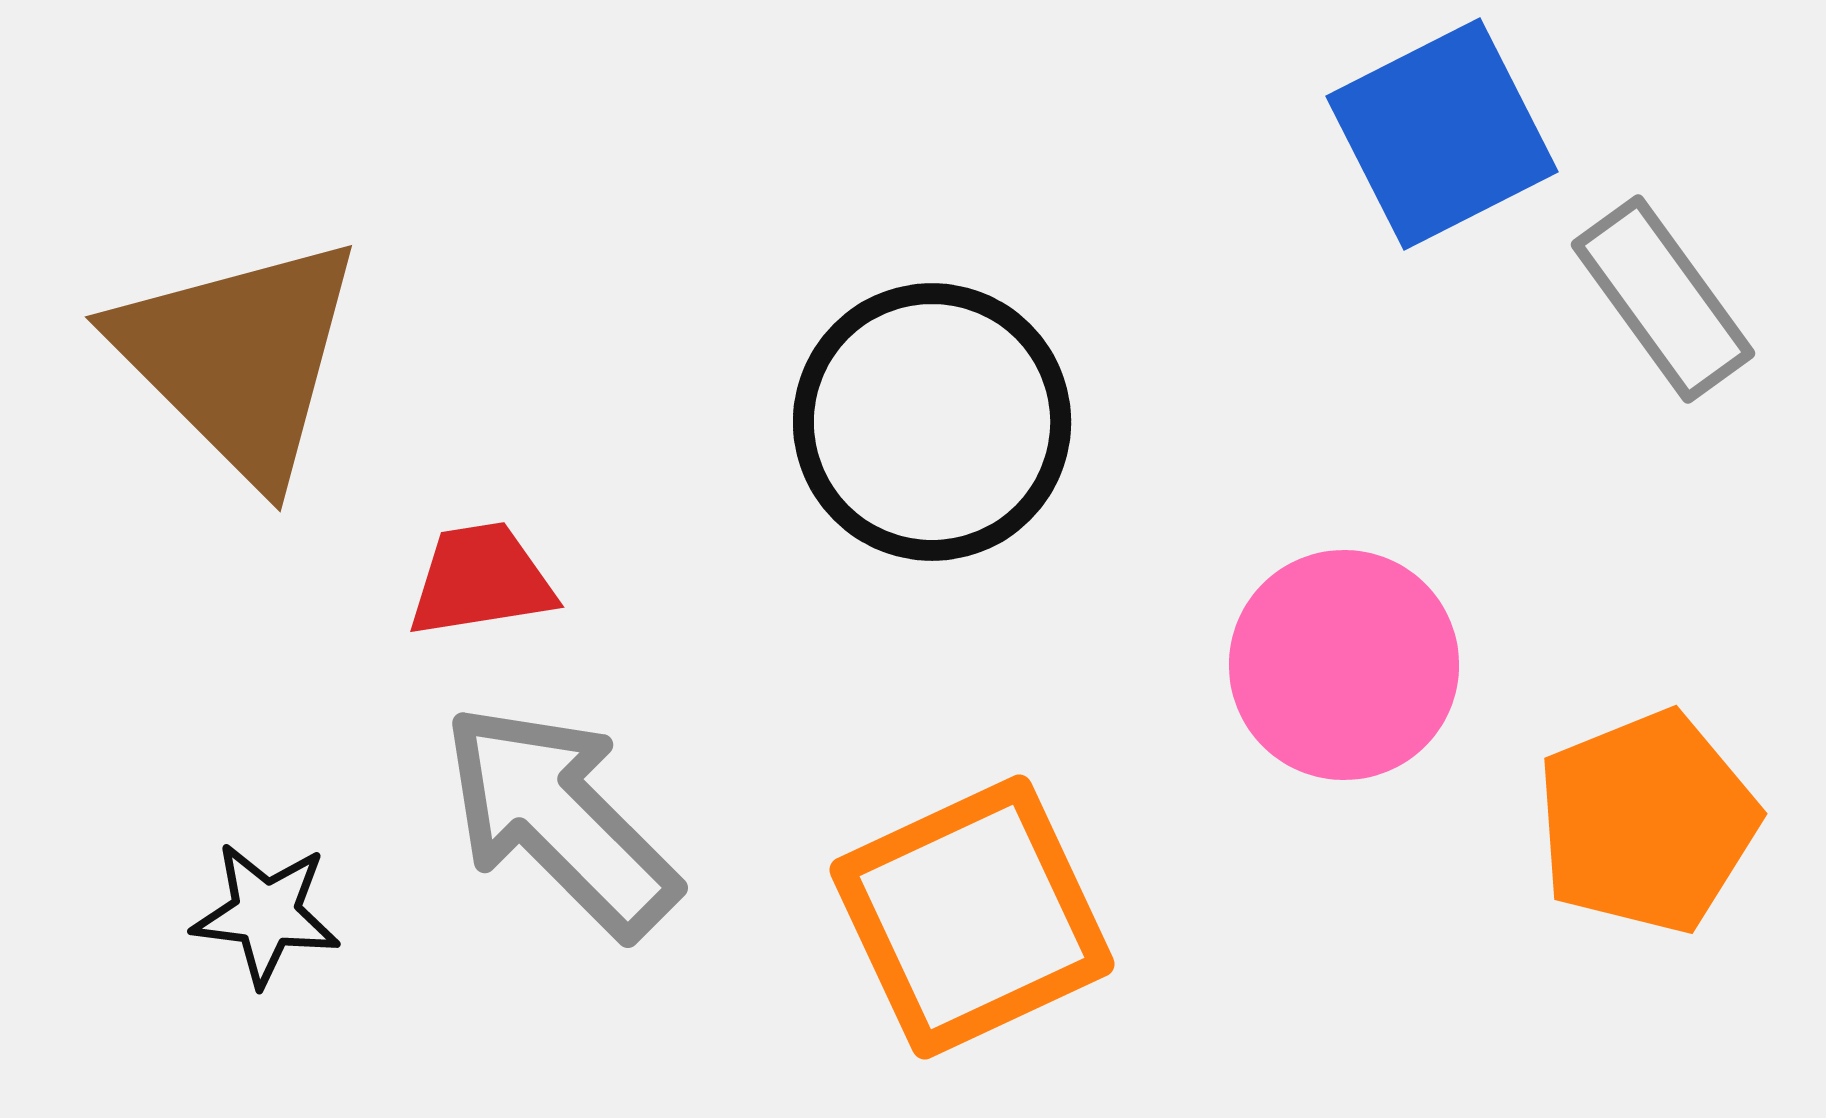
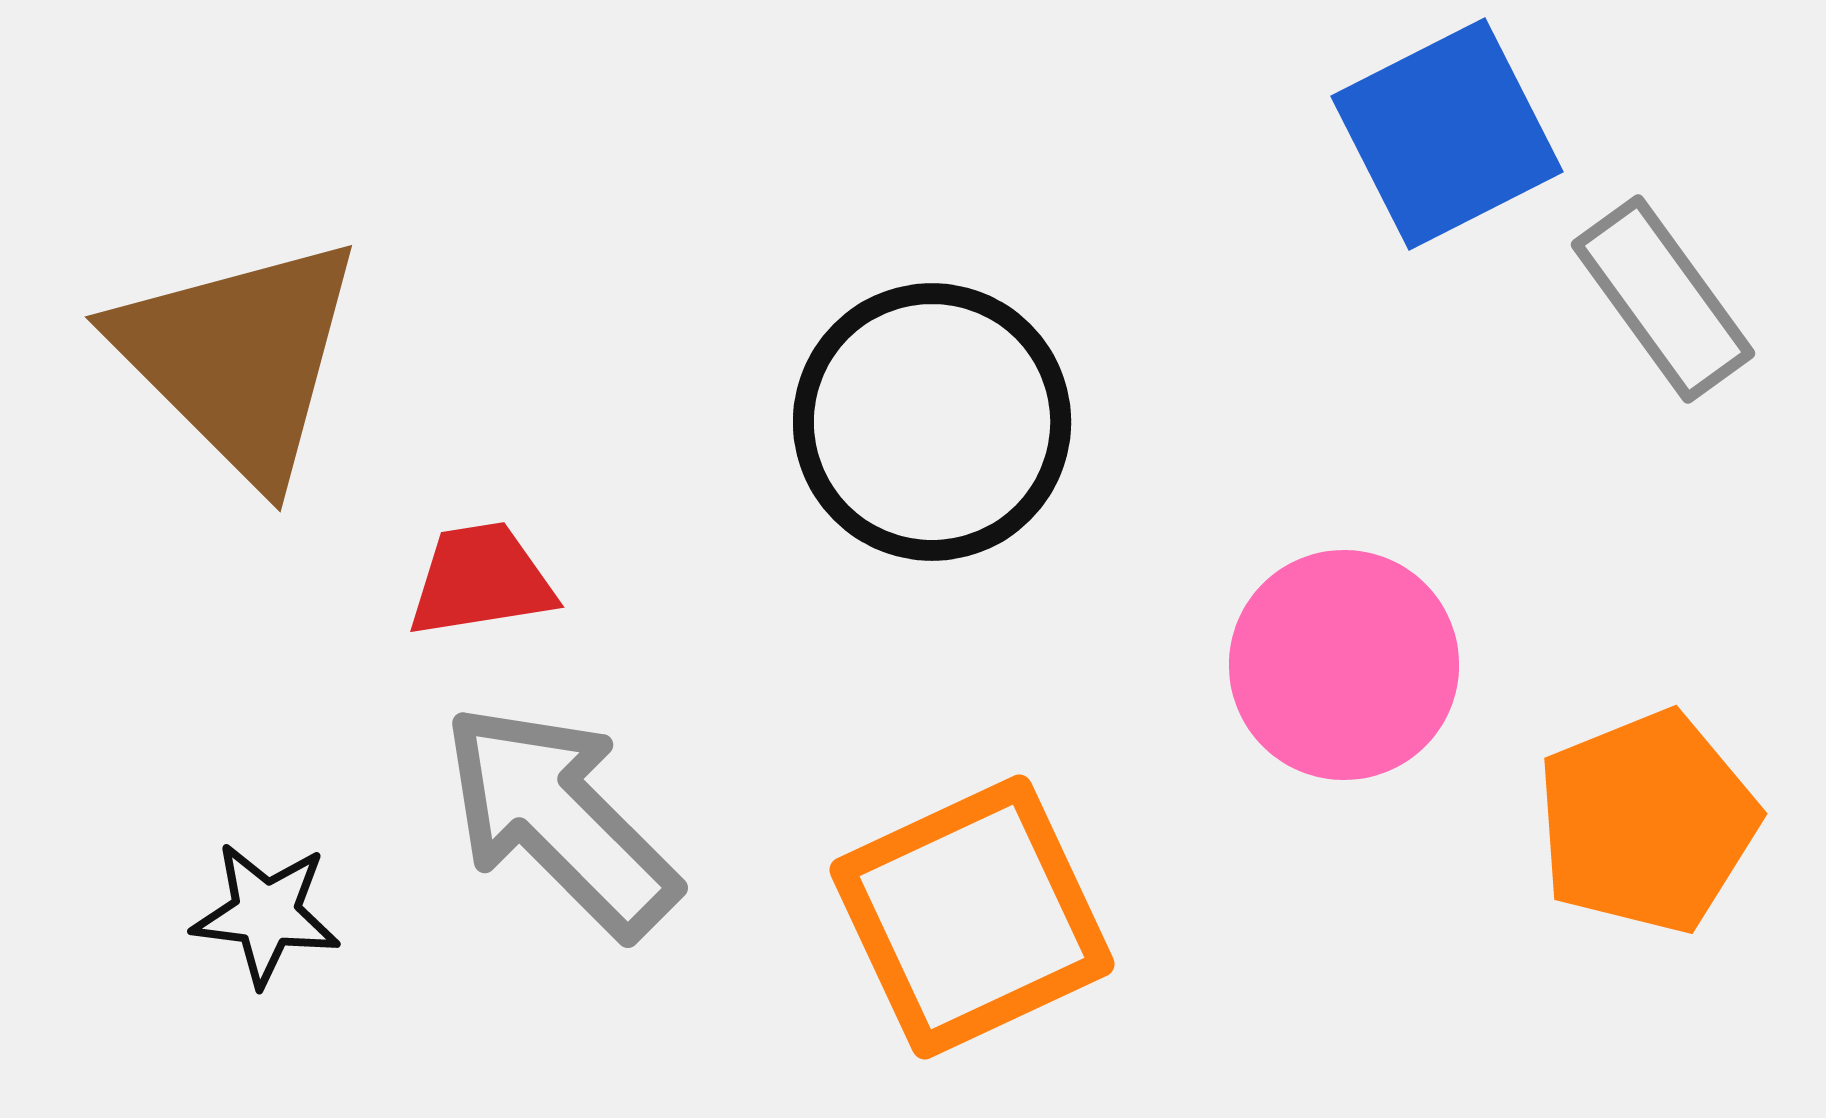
blue square: moved 5 px right
